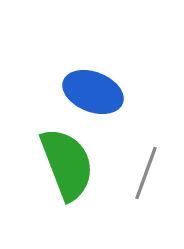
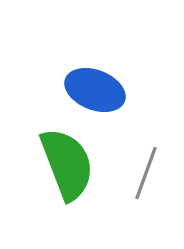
blue ellipse: moved 2 px right, 2 px up
